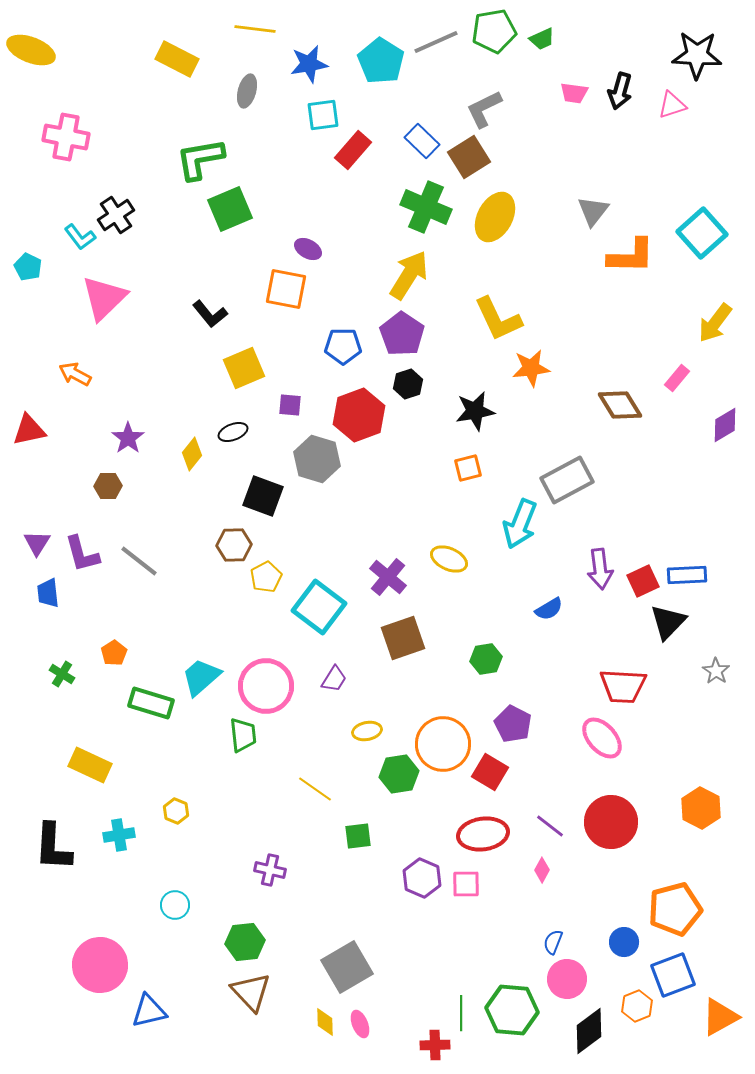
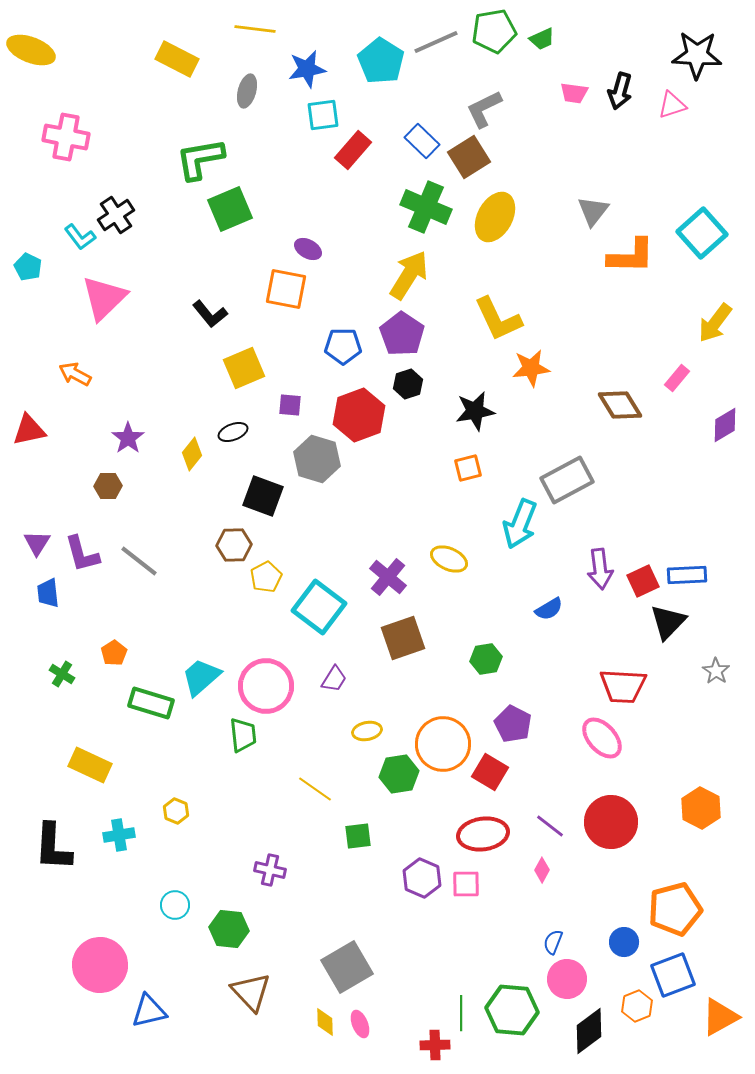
blue star at (309, 64): moved 2 px left, 5 px down
green hexagon at (245, 942): moved 16 px left, 13 px up; rotated 12 degrees clockwise
